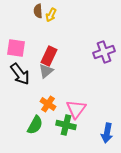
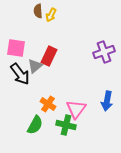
gray triangle: moved 11 px left, 5 px up
blue arrow: moved 32 px up
